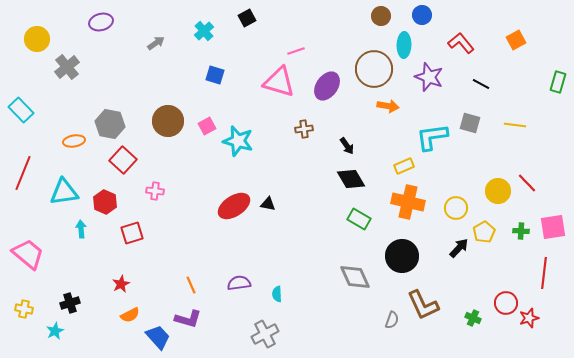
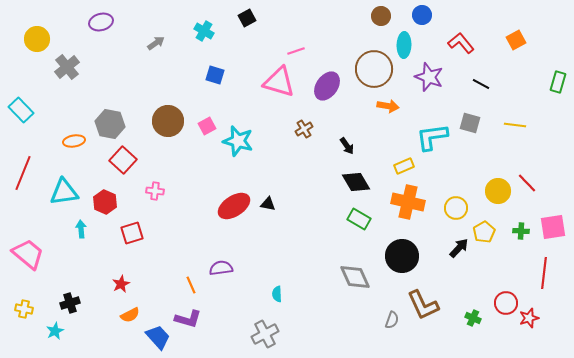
cyan cross at (204, 31): rotated 18 degrees counterclockwise
brown cross at (304, 129): rotated 24 degrees counterclockwise
black diamond at (351, 179): moved 5 px right, 3 px down
purple semicircle at (239, 283): moved 18 px left, 15 px up
